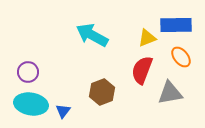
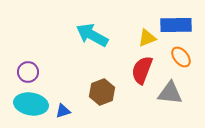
gray triangle: rotated 16 degrees clockwise
blue triangle: rotated 35 degrees clockwise
